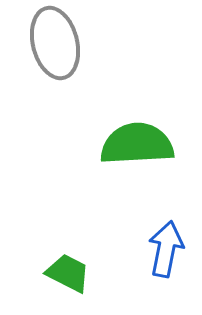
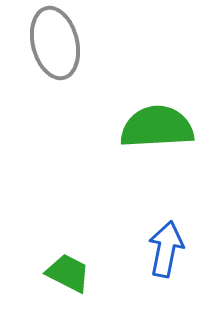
green semicircle: moved 20 px right, 17 px up
